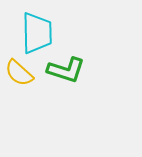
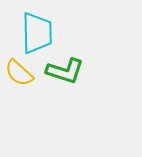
green L-shape: moved 1 px left, 1 px down
